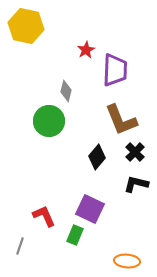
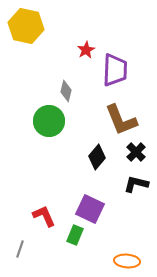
black cross: moved 1 px right
gray line: moved 3 px down
